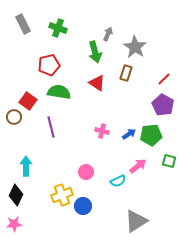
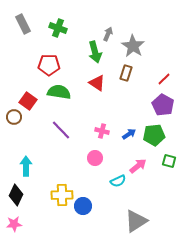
gray star: moved 2 px left, 1 px up
red pentagon: rotated 15 degrees clockwise
purple line: moved 10 px right, 3 px down; rotated 30 degrees counterclockwise
green pentagon: moved 3 px right
pink circle: moved 9 px right, 14 px up
yellow cross: rotated 20 degrees clockwise
